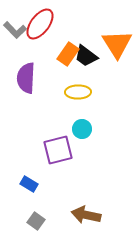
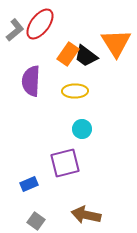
gray L-shape: rotated 85 degrees counterclockwise
orange triangle: moved 1 px left, 1 px up
purple semicircle: moved 5 px right, 3 px down
yellow ellipse: moved 3 px left, 1 px up
purple square: moved 7 px right, 13 px down
blue rectangle: rotated 54 degrees counterclockwise
